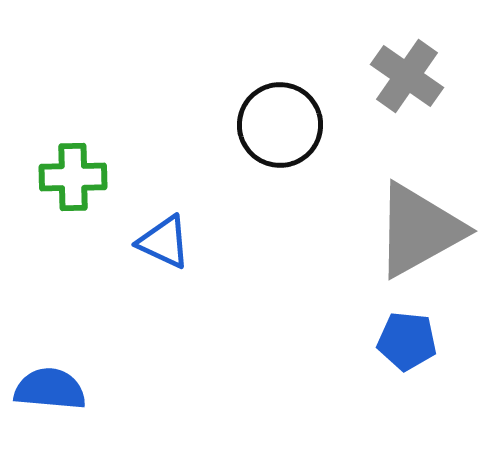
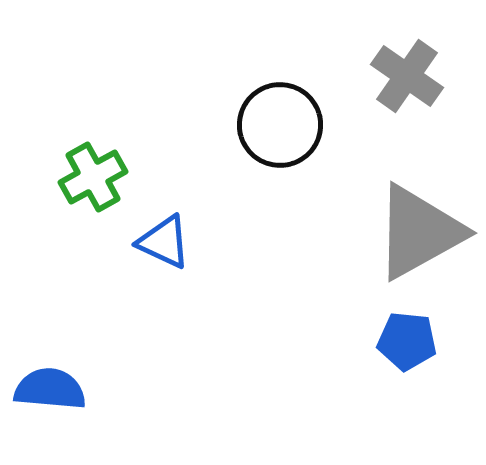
green cross: moved 20 px right; rotated 28 degrees counterclockwise
gray triangle: moved 2 px down
